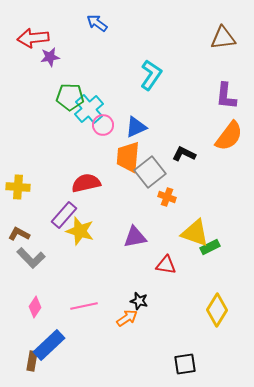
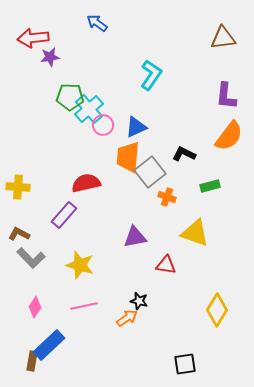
yellow star: moved 34 px down
green rectangle: moved 61 px up; rotated 12 degrees clockwise
